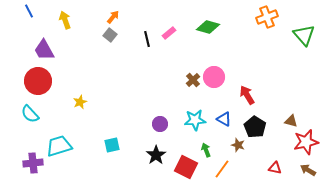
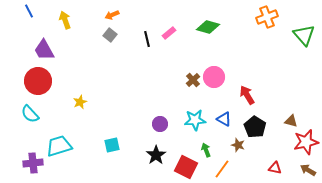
orange arrow: moved 1 px left, 2 px up; rotated 152 degrees counterclockwise
